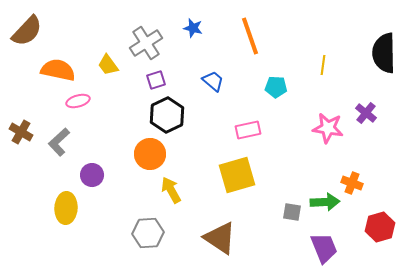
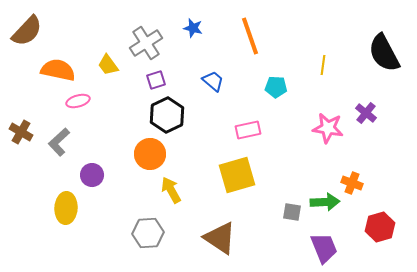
black semicircle: rotated 27 degrees counterclockwise
